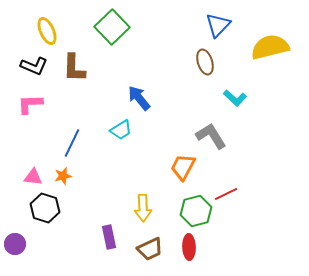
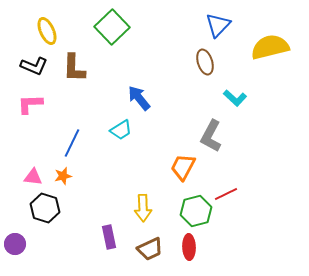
gray L-shape: rotated 120 degrees counterclockwise
